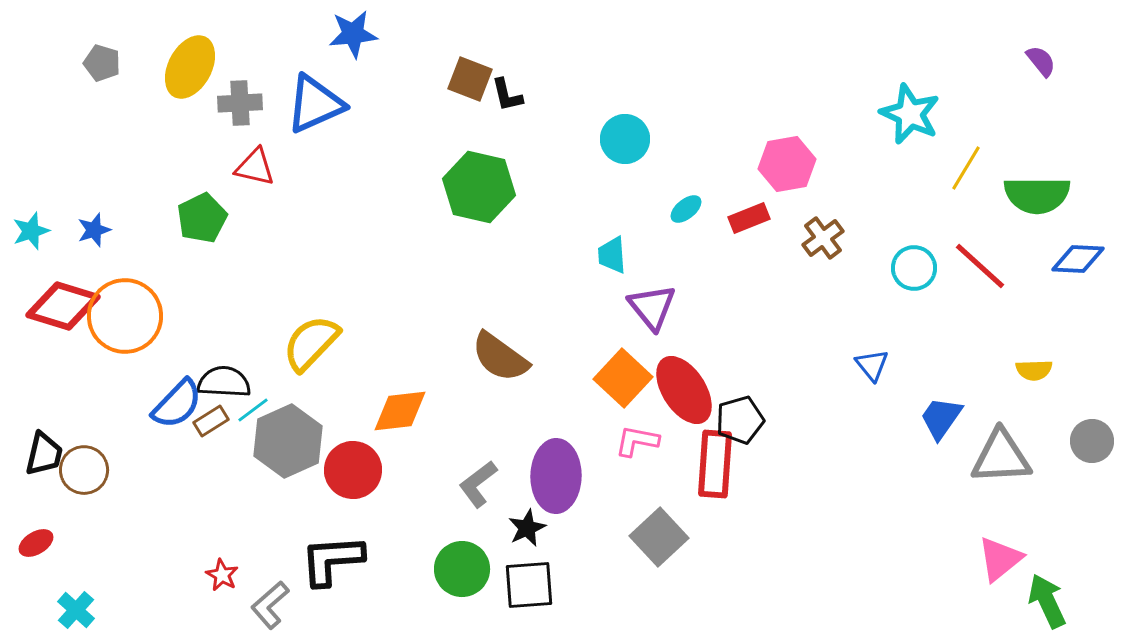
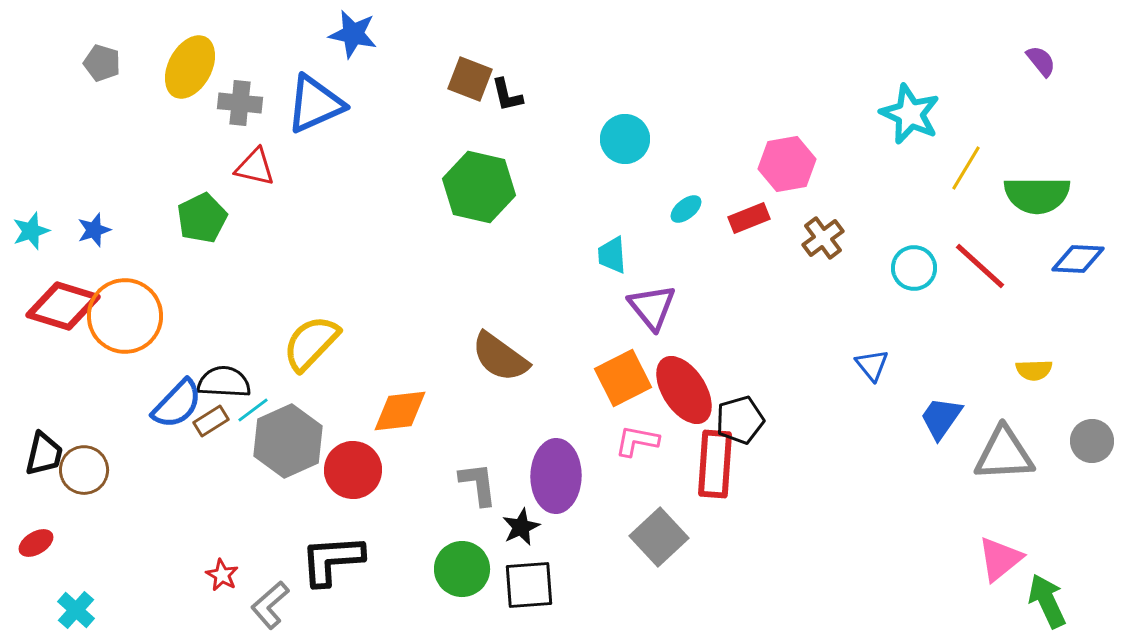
blue star at (353, 34): rotated 18 degrees clockwise
gray cross at (240, 103): rotated 9 degrees clockwise
orange square at (623, 378): rotated 20 degrees clockwise
gray triangle at (1001, 457): moved 3 px right, 3 px up
gray L-shape at (478, 484): rotated 120 degrees clockwise
black star at (527, 528): moved 6 px left, 1 px up
